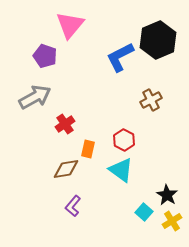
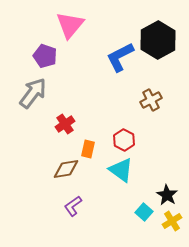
black hexagon: rotated 6 degrees counterclockwise
gray arrow: moved 2 px left, 4 px up; rotated 24 degrees counterclockwise
purple L-shape: rotated 15 degrees clockwise
